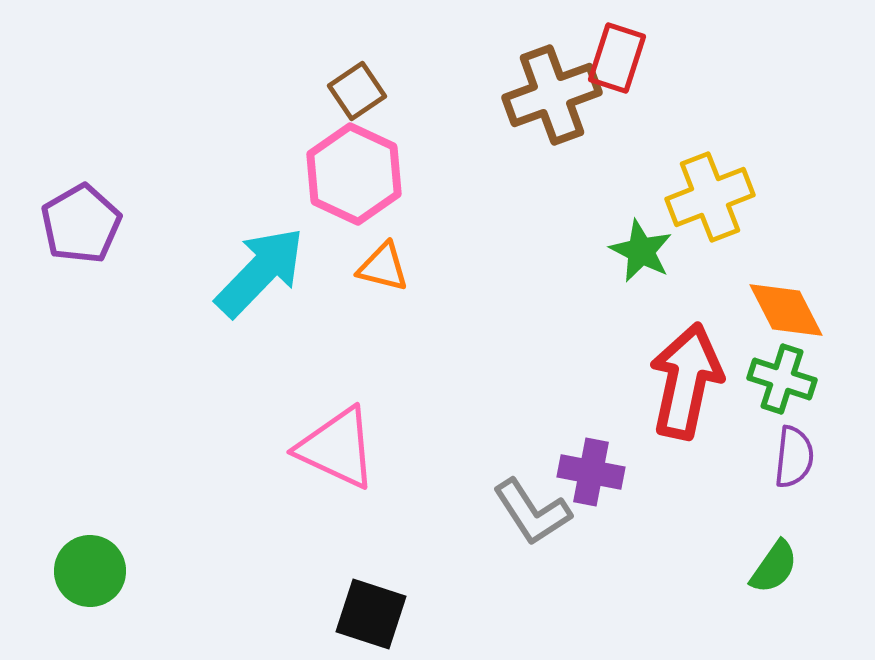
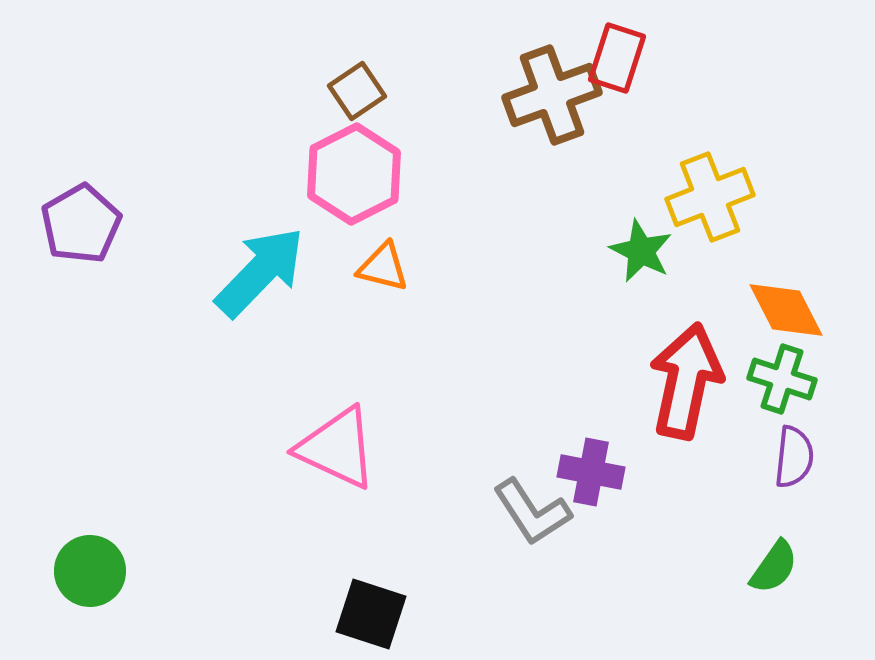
pink hexagon: rotated 8 degrees clockwise
